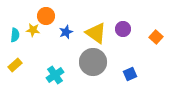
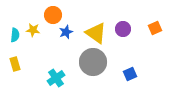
orange circle: moved 7 px right, 1 px up
orange square: moved 1 px left, 9 px up; rotated 24 degrees clockwise
yellow rectangle: moved 1 px up; rotated 64 degrees counterclockwise
cyan cross: moved 1 px right, 3 px down
